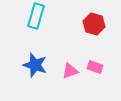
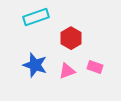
cyan rectangle: moved 1 px down; rotated 55 degrees clockwise
red hexagon: moved 23 px left, 14 px down; rotated 15 degrees clockwise
pink triangle: moved 3 px left
